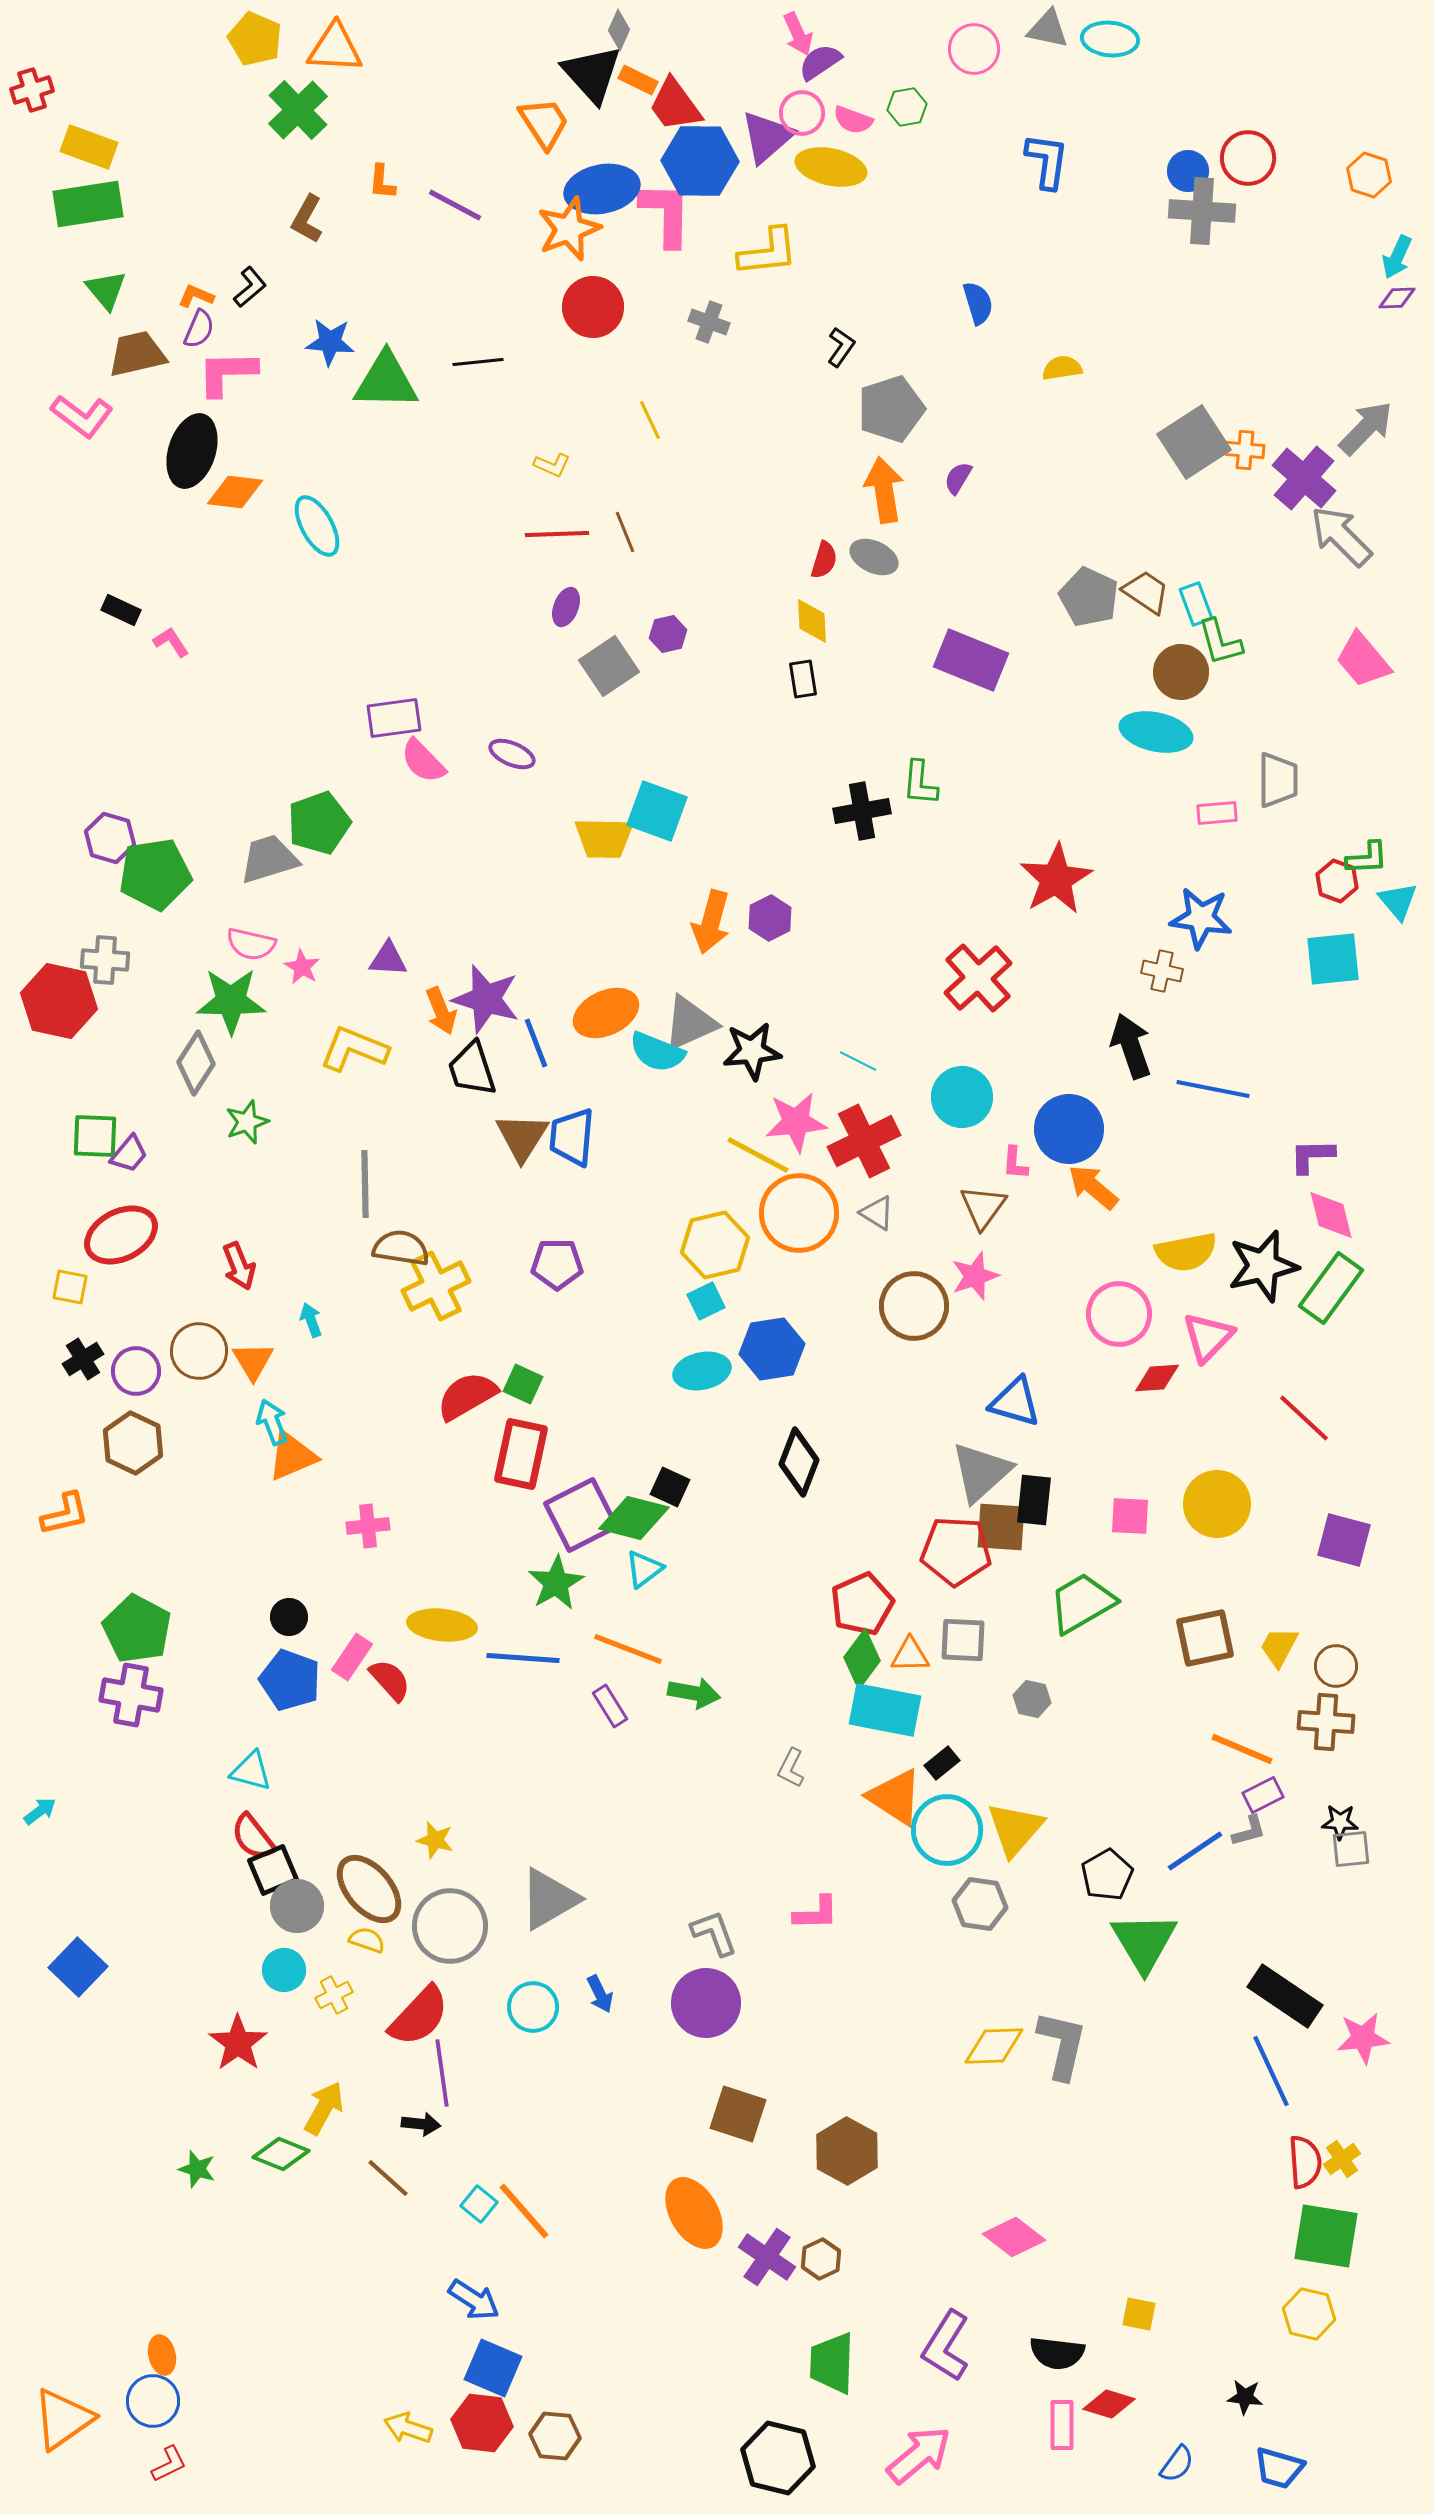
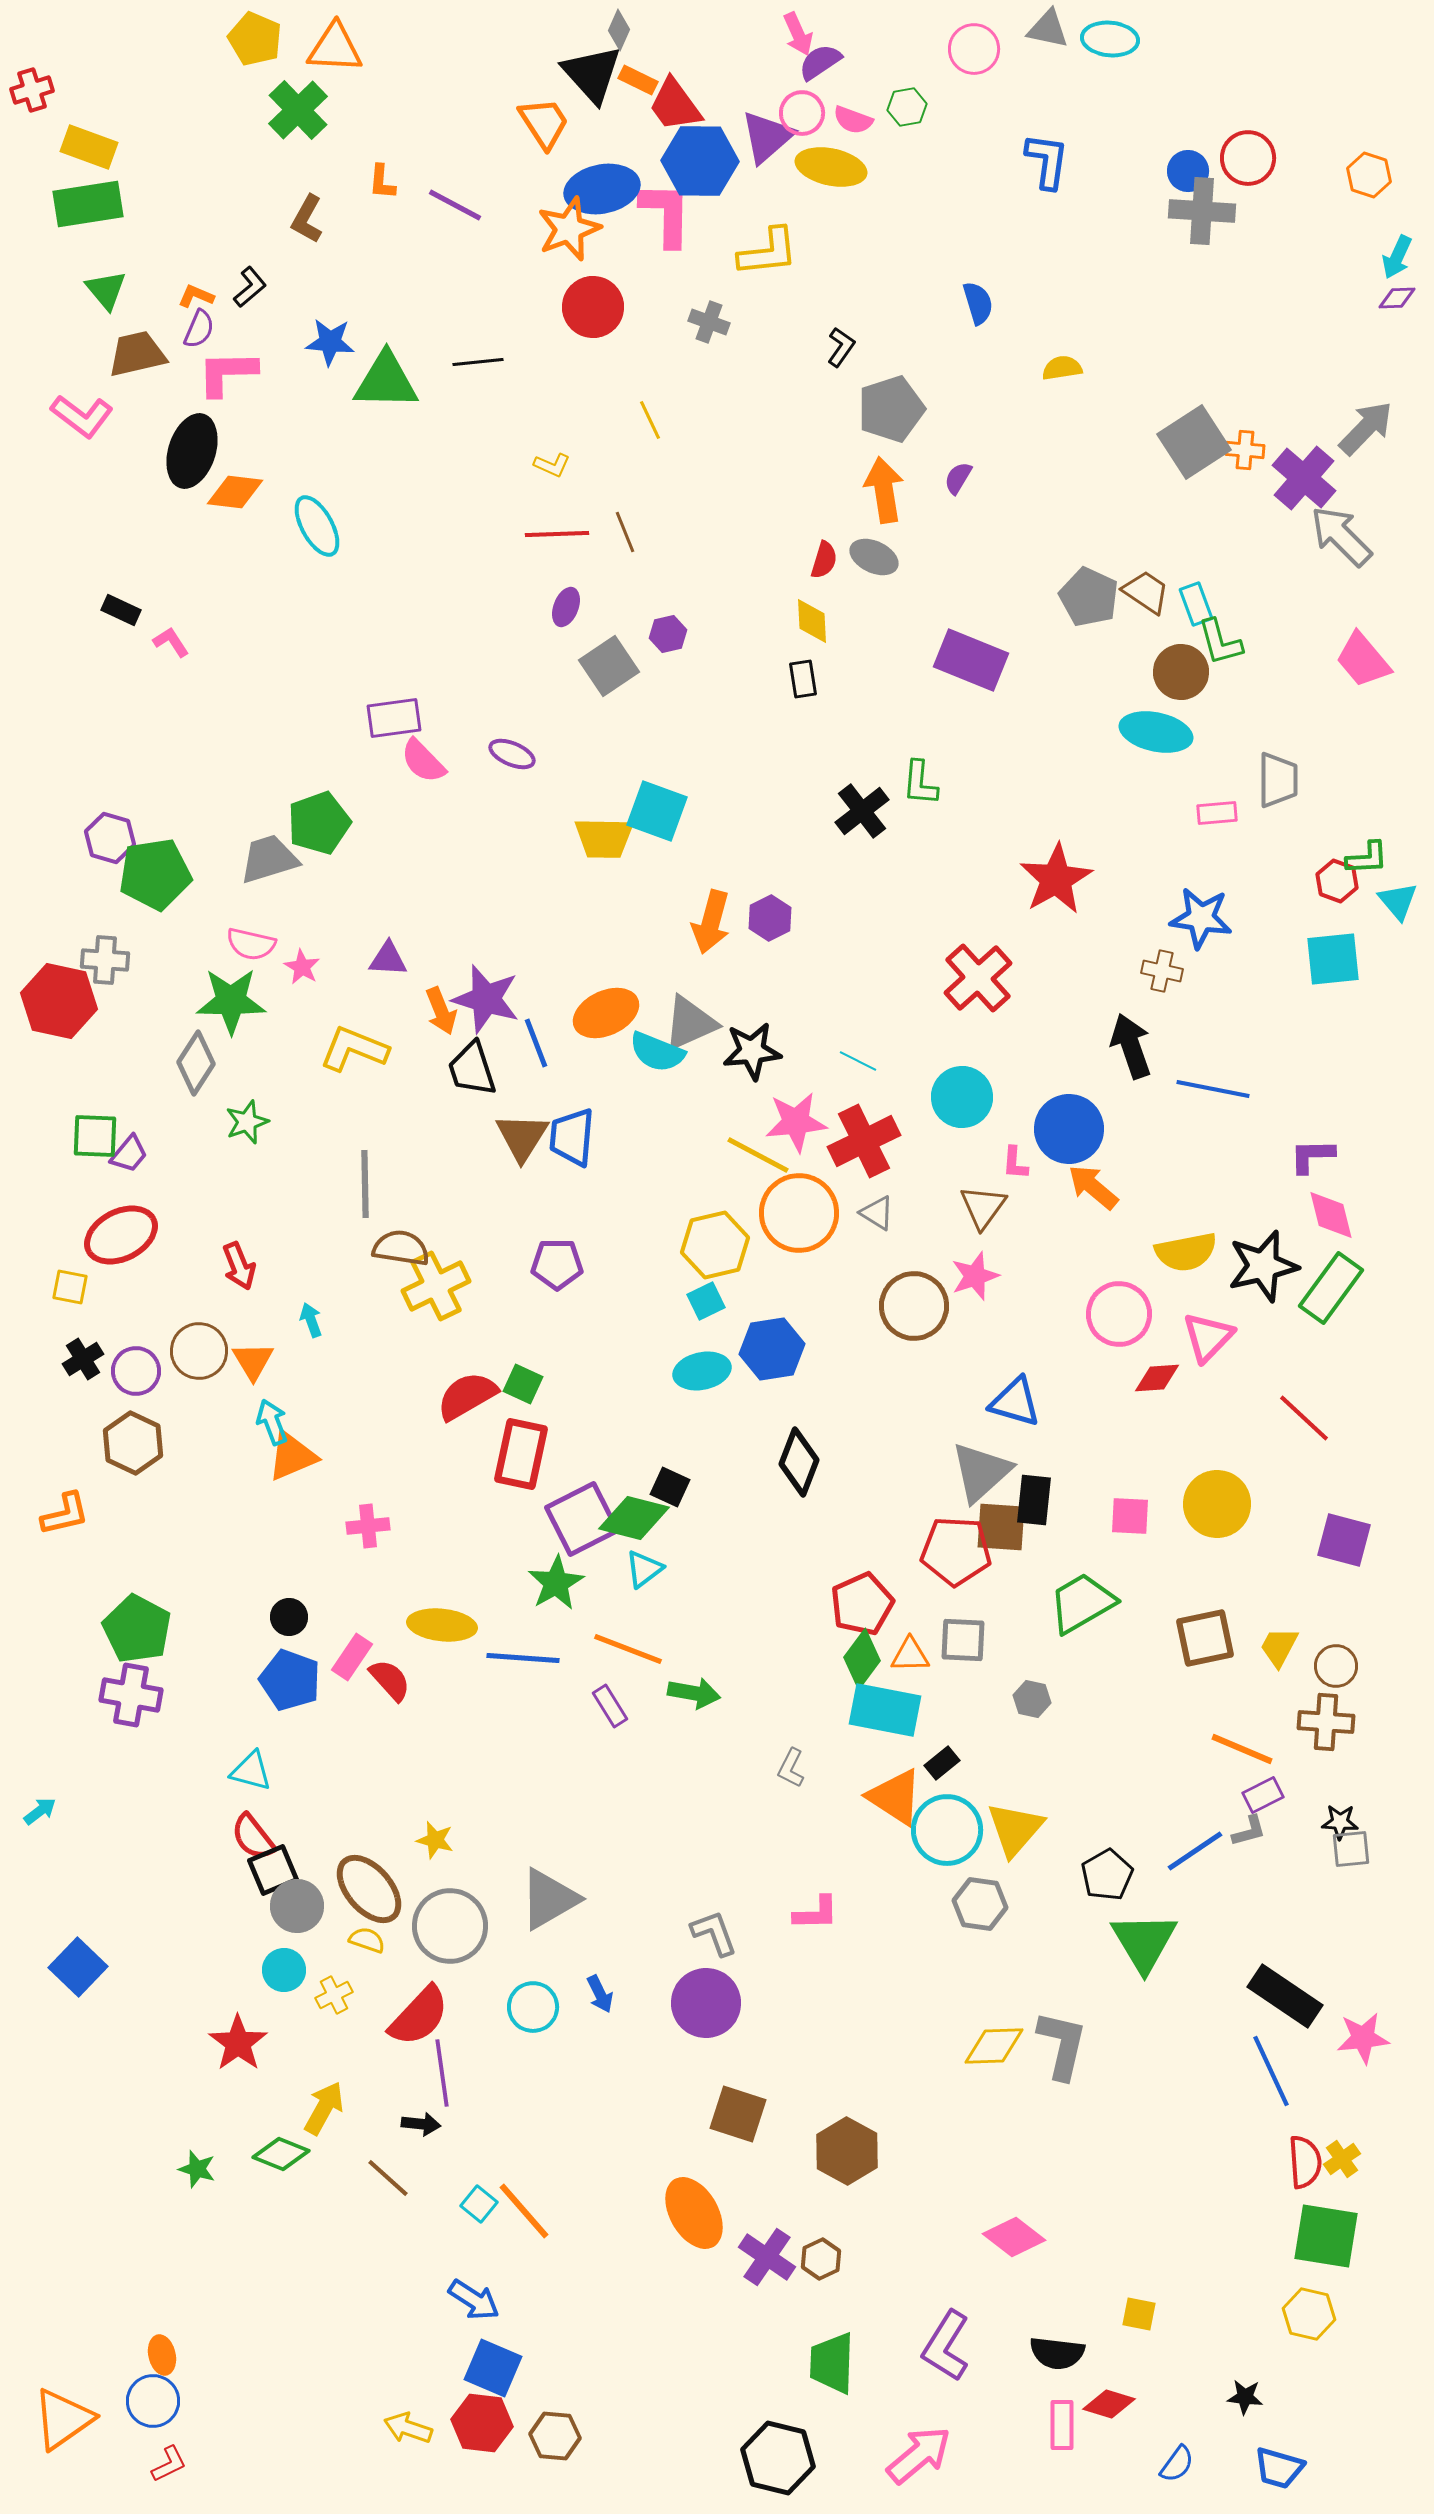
black cross at (862, 811): rotated 28 degrees counterclockwise
purple square at (581, 1515): moved 1 px right, 4 px down
